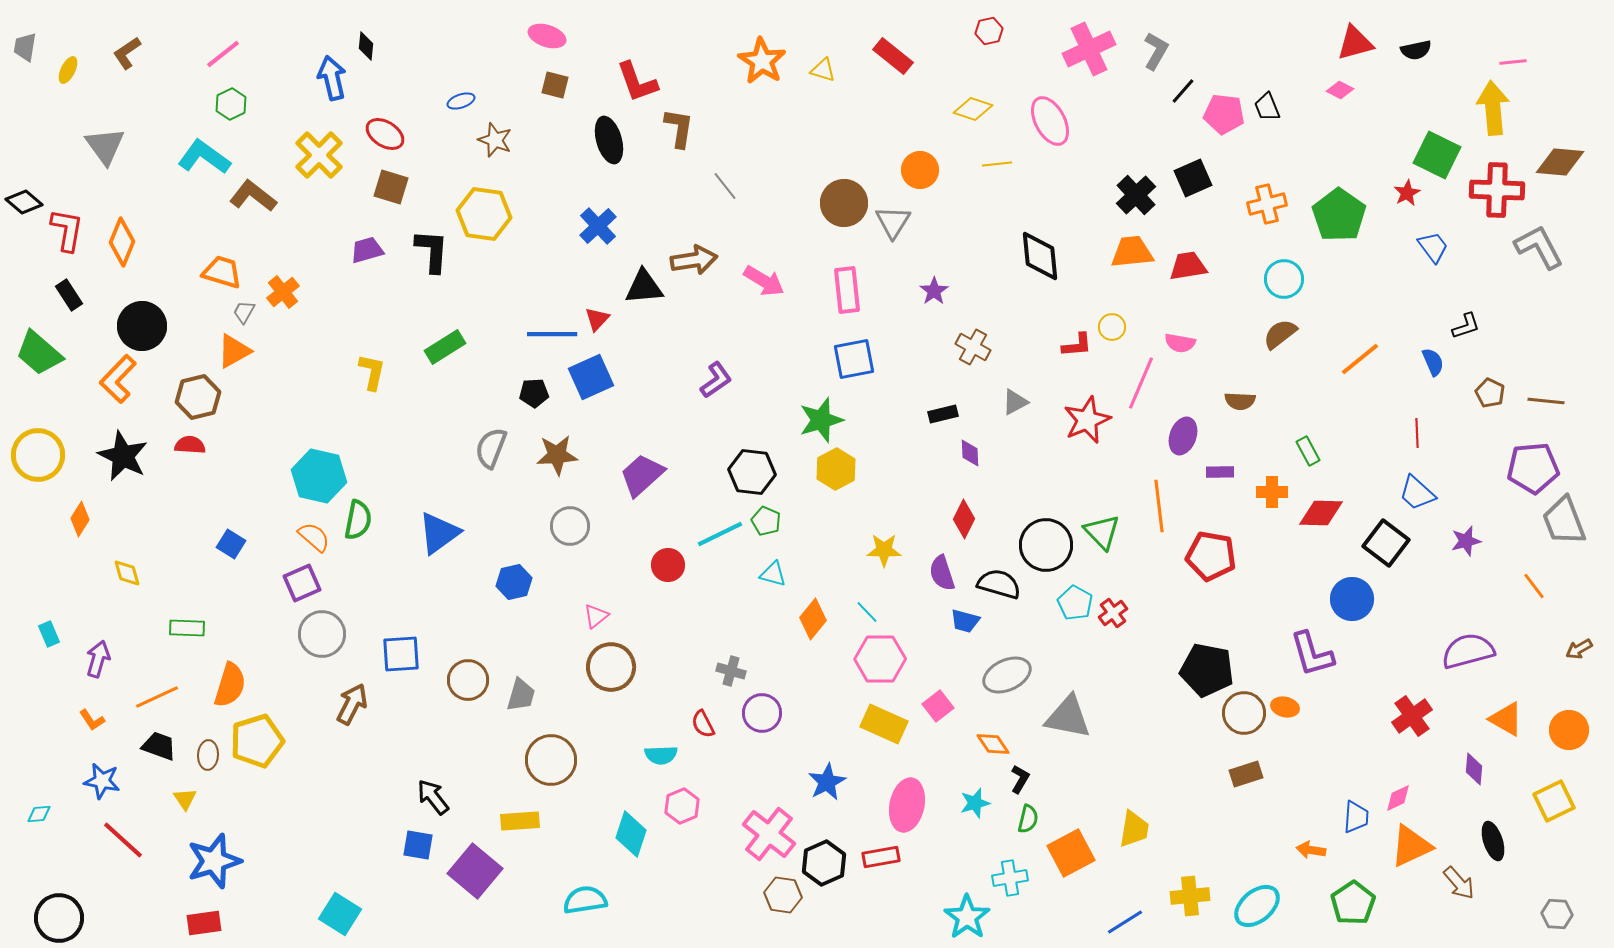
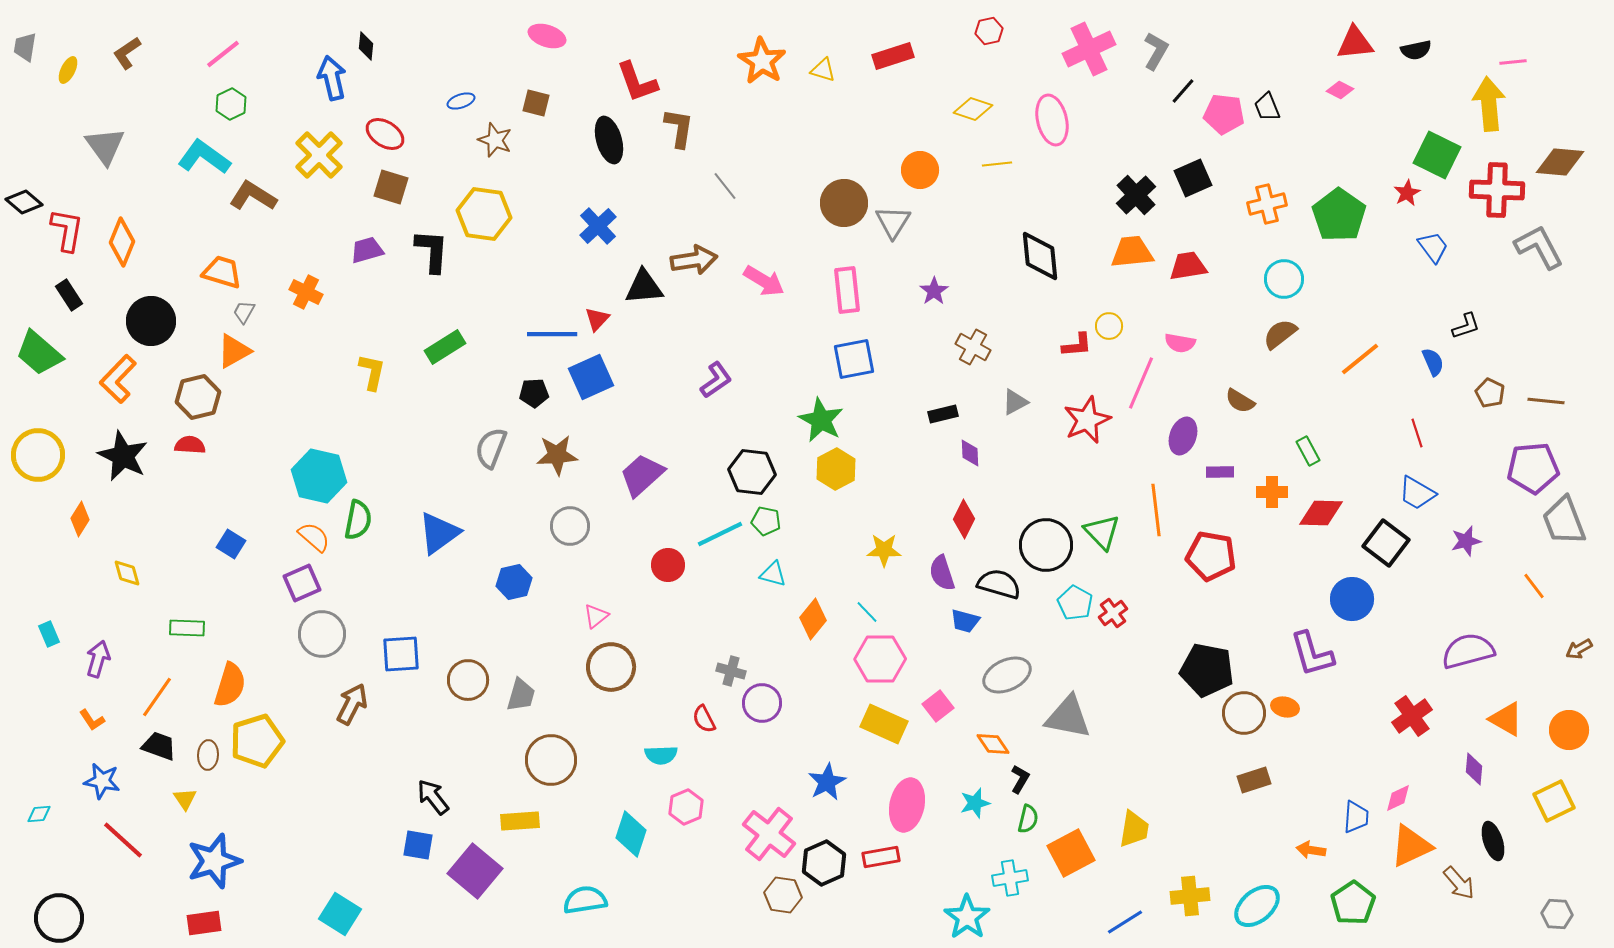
red triangle at (1355, 43): rotated 9 degrees clockwise
red rectangle at (893, 56): rotated 57 degrees counterclockwise
brown square at (555, 85): moved 19 px left, 18 px down
yellow arrow at (1493, 108): moved 4 px left, 4 px up
pink ellipse at (1050, 121): moved 2 px right, 1 px up; rotated 15 degrees clockwise
brown L-shape at (253, 196): rotated 6 degrees counterclockwise
orange cross at (283, 292): moved 23 px right; rotated 24 degrees counterclockwise
black circle at (142, 326): moved 9 px right, 5 px up
yellow circle at (1112, 327): moved 3 px left, 1 px up
brown semicircle at (1240, 401): rotated 28 degrees clockwise
green star at (821, 420): rotated 27 degrees counterclockwise
red line at (1417, 433): rotated 16 degrees counterclockwise
blue trapezoid at (1417, 493): rotated 12 degrees counterclockwise
orange line at (1159, 506): moved 3 px left, 4 px down
green pentagon at (766, 521): rotated 12 degrees counterclockwise
orange line at (157, 697): rotated 30 degrees counterclockwise
purple circle at (762, 713): moved 10 px up
red semicircle at (703, 724): moved 1 px right, 5 px up
brown rectangle at (1246, 774): moved 8 px right, 6 px down
pink hexagon at (682, 806): moved 4 px right, 1 px down
